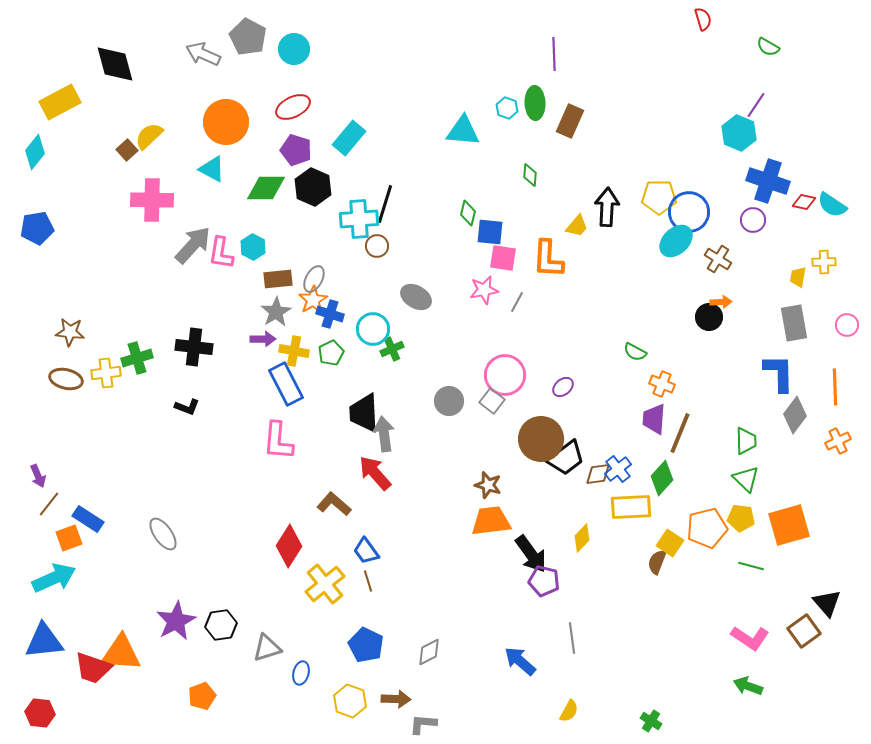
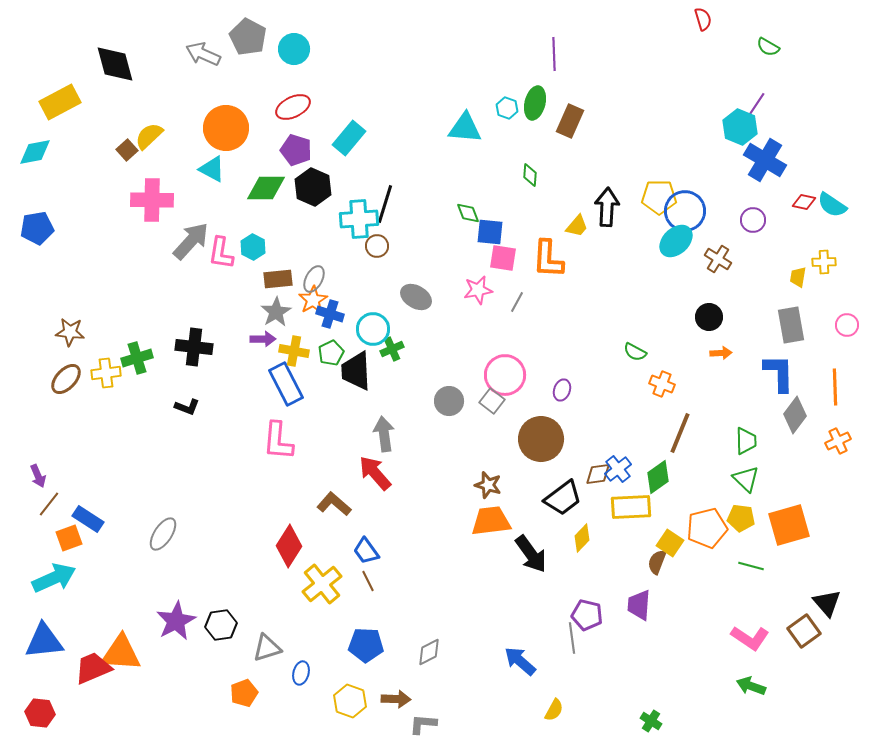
green ellipse at (535, 103): rotated 16 degrees clockwise
orange circle at (226, 122): moved 6 px down
cyan triangle at (463, 131): moved 2 px right, 3 px up
cyan hexagon at (739, 133): moved 1 px right, 6 px up
cyan diamond at (35, 152): rotated 40 degrees clockwise
blue cross at (768, 181): moved 3 px left, 21 px up; rotated 12 degrees clockwise
blue circle at (689, 212): moved 4 px left, 1 px up
green diamond at (468, 213): rotated 35 degrees counterclockwise
gray arrow at (193, 245): moved 2 px left, 4 px up
pink star at (484, 290): moved 6 px left
orange arrow at (721, 302): moved 51 px down
gray rectangle at (794, 323): moved 3 px left, 2 px down
brown ellipse at (66, 379): rotated 60 degrees counterclockwise
purple ellipse at (563, 387): moved 1 px left, 3 px down; rotated 30 degrees counterclockwise
black trapezoid at (364, 413): moved 8 px left, 42 px up
purple trapezoid at (654, 419): moved 15 px left, 186 px down
black trapezoid at (566, 458): moved 3 px left, 40 px down
green diamond at (662, 478): moved 4 px left, 1 px up; rotated 12 degrees clockwise
gray ellipse at (163, 534): rotated 68 degrees clockwise
brown line at (368, 581): rotated 10 degrees counterclockwise
purple pentagon at (544, 581): moved 43 px right, 34 px down
yellow cross at (325, 584): moved 3 px left
blue pentagon at (366, 645): rotated 24 degrees counterclockwise
red trapezoid at (93, 668): rotated 138 degrees clockwise
green arrow at (748, 686): moved 3 px right
orange pentagon at (202, 696): moved 42 px right, 3 px up
yellow semicircle at (569, 711): moved 15 px left, 1 px up
